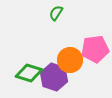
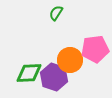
green diamond: rotated 20 degrees counterclockwise
